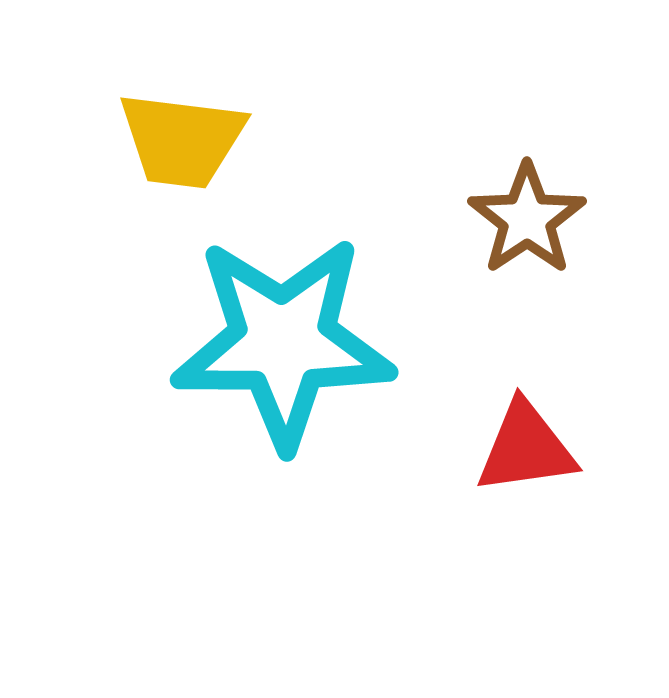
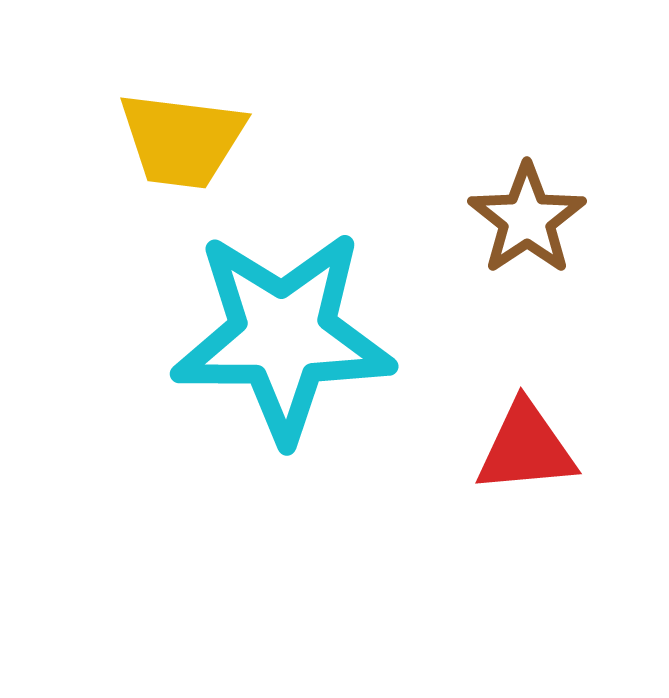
cyan star: moved 6 px up
red triangle: rotated 3 degrees clockwise
